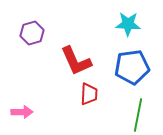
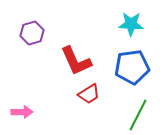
cyan star: moved 3 px right
red trapezoid: rotated 55 degrees clockwise
green line: rotated 16 degrees clockwise
